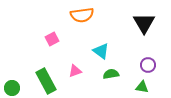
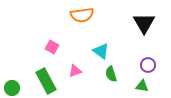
pink square: moved 8 px down; rotated 32 degrees counterclockwise
green semicircle: rotated 98 degrees counterclockwise
green triangle: moved 1 px up
